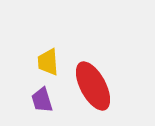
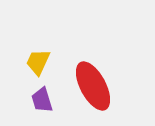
yellow trapezoid: moved 10 px left; rotated 28 degrees clockwise
